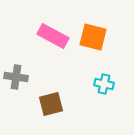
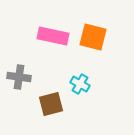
pink rectangle: rotated 16 degrees counterclockwise
gray cross: moved 3 px right
cyan cross: moved 24 px left; rotated 18 degrees clockwise
